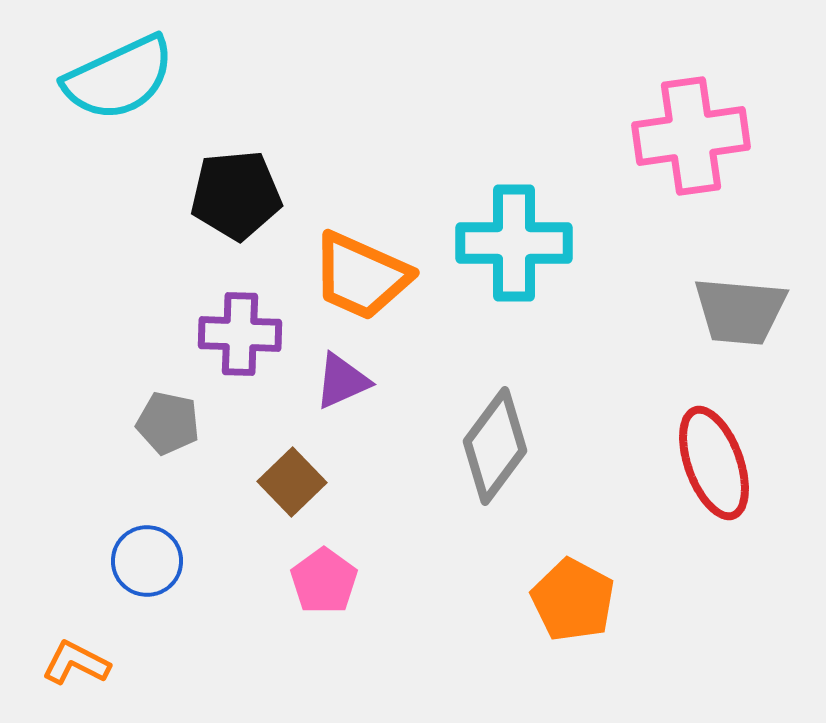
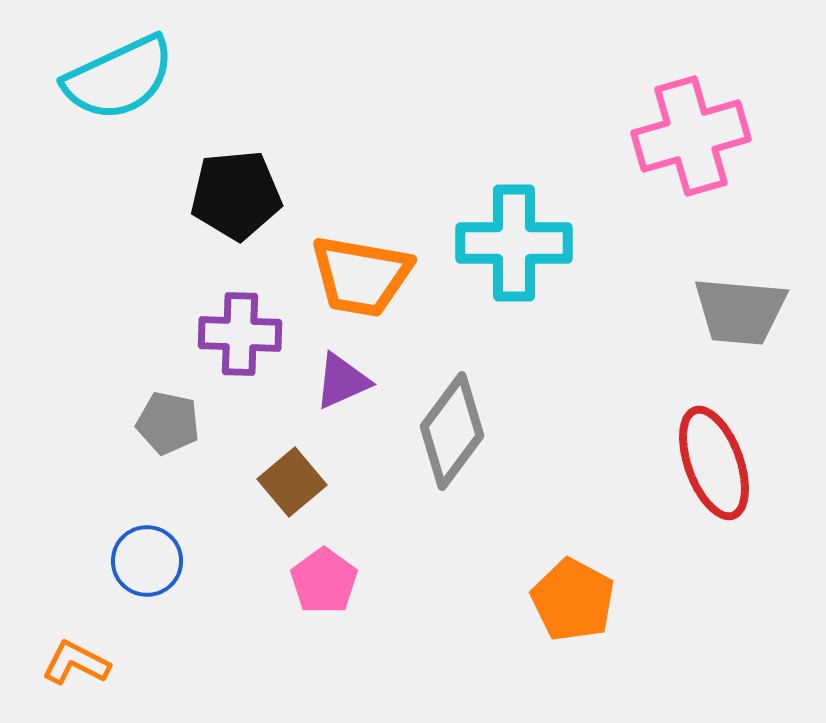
pink cross: rotated 8 degrees counterclockwise
orange trapezoid: rotated 14 degrees counterclockwise
gray diamond: moved 43 px left, 15 px up
brown square: rotated 4 degrees clockwise
